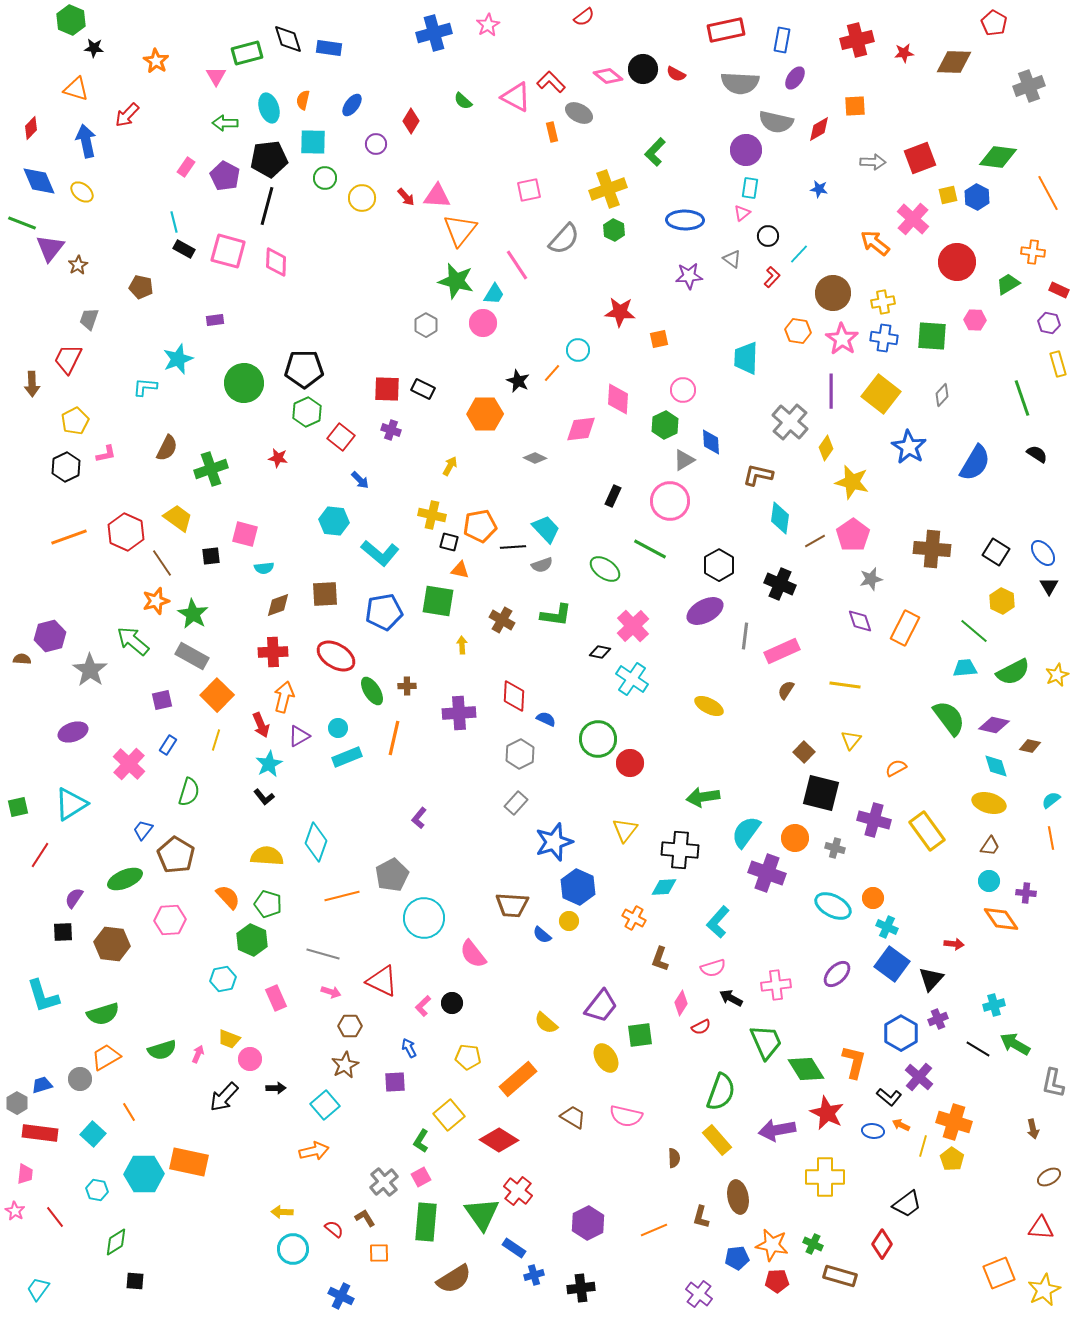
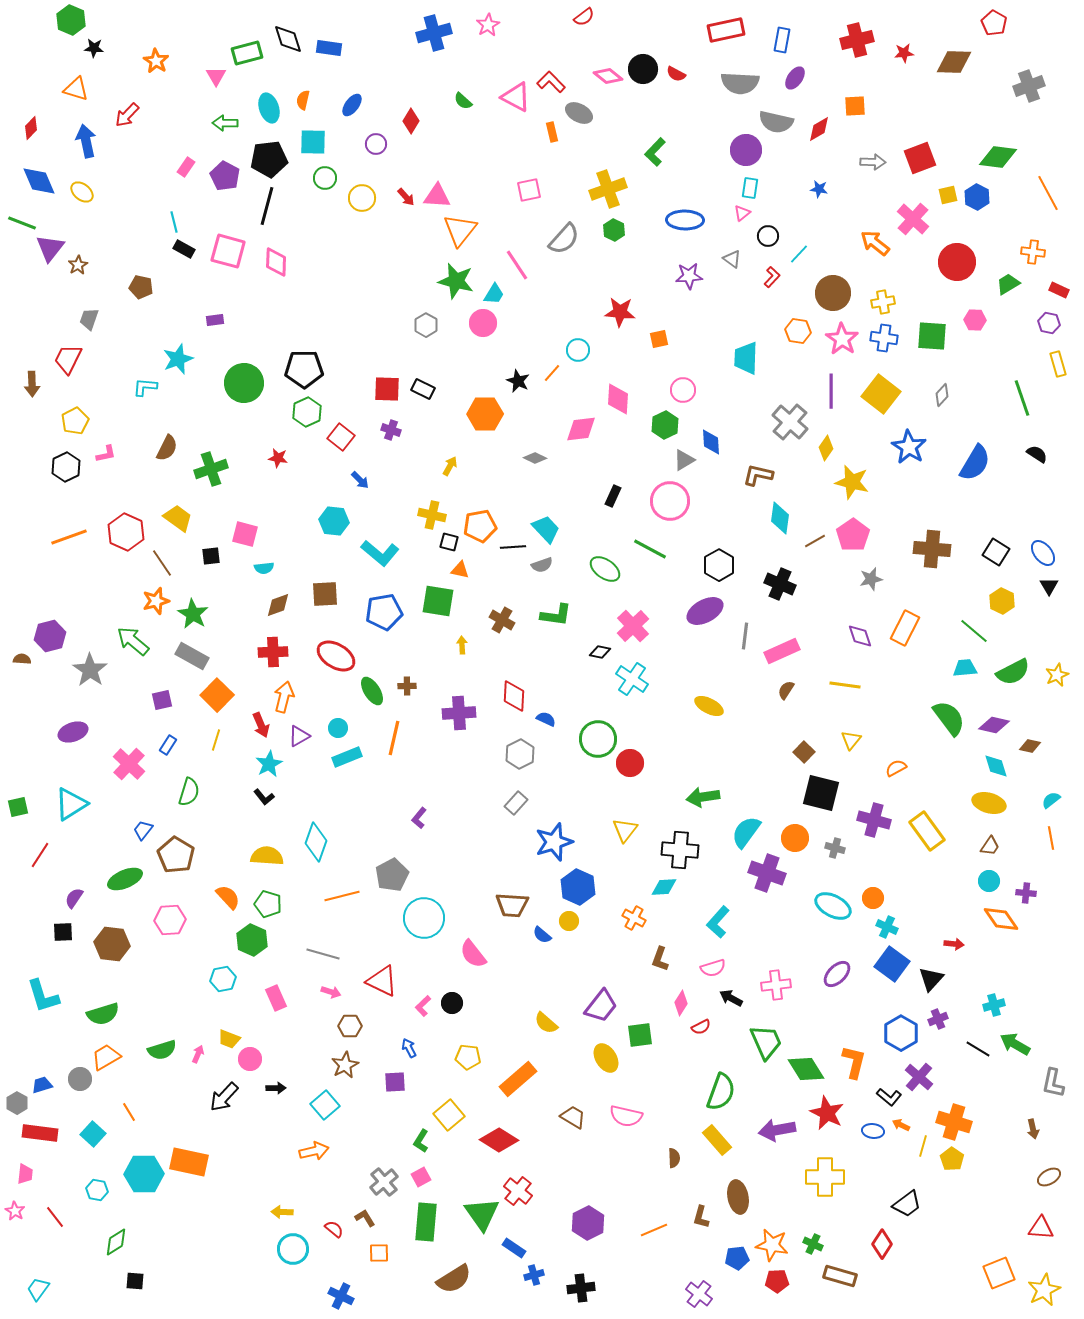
purple diamond at (860, 621): moved 15 px down
